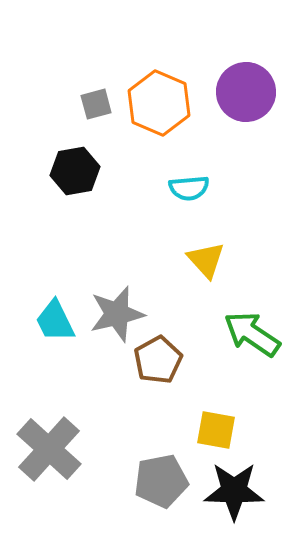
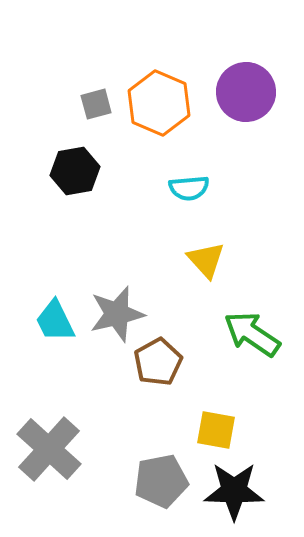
brown pentagon: moved 2 px down
